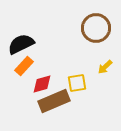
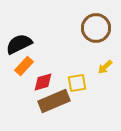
black semicircle: moved 2 px left
red diamond: moved 1 px right, 2 px up
